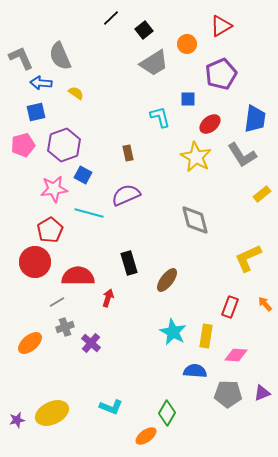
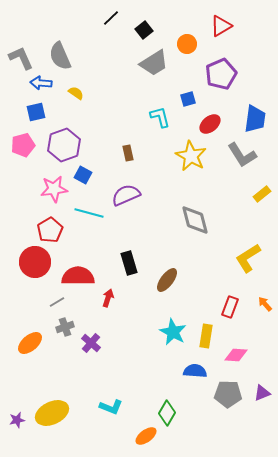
blue square at (188, 99): rotated 14 degrees counterclockwise
yellow star at (196, 157): moved 5 px left, 1 px up
yellow L-shape at (248, 258): rotated 8 degrees counterclockwise
